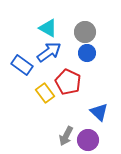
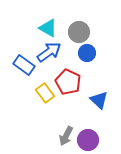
gray circle: moved 6 px left
blue rectangle: moved 2 px right
blue triangle: moved 12 px up
